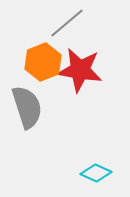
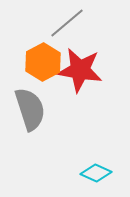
orange hexagon: rotated 6 degrees counterclockwise
gray semicircle: moved 3 px right, 2 px down
